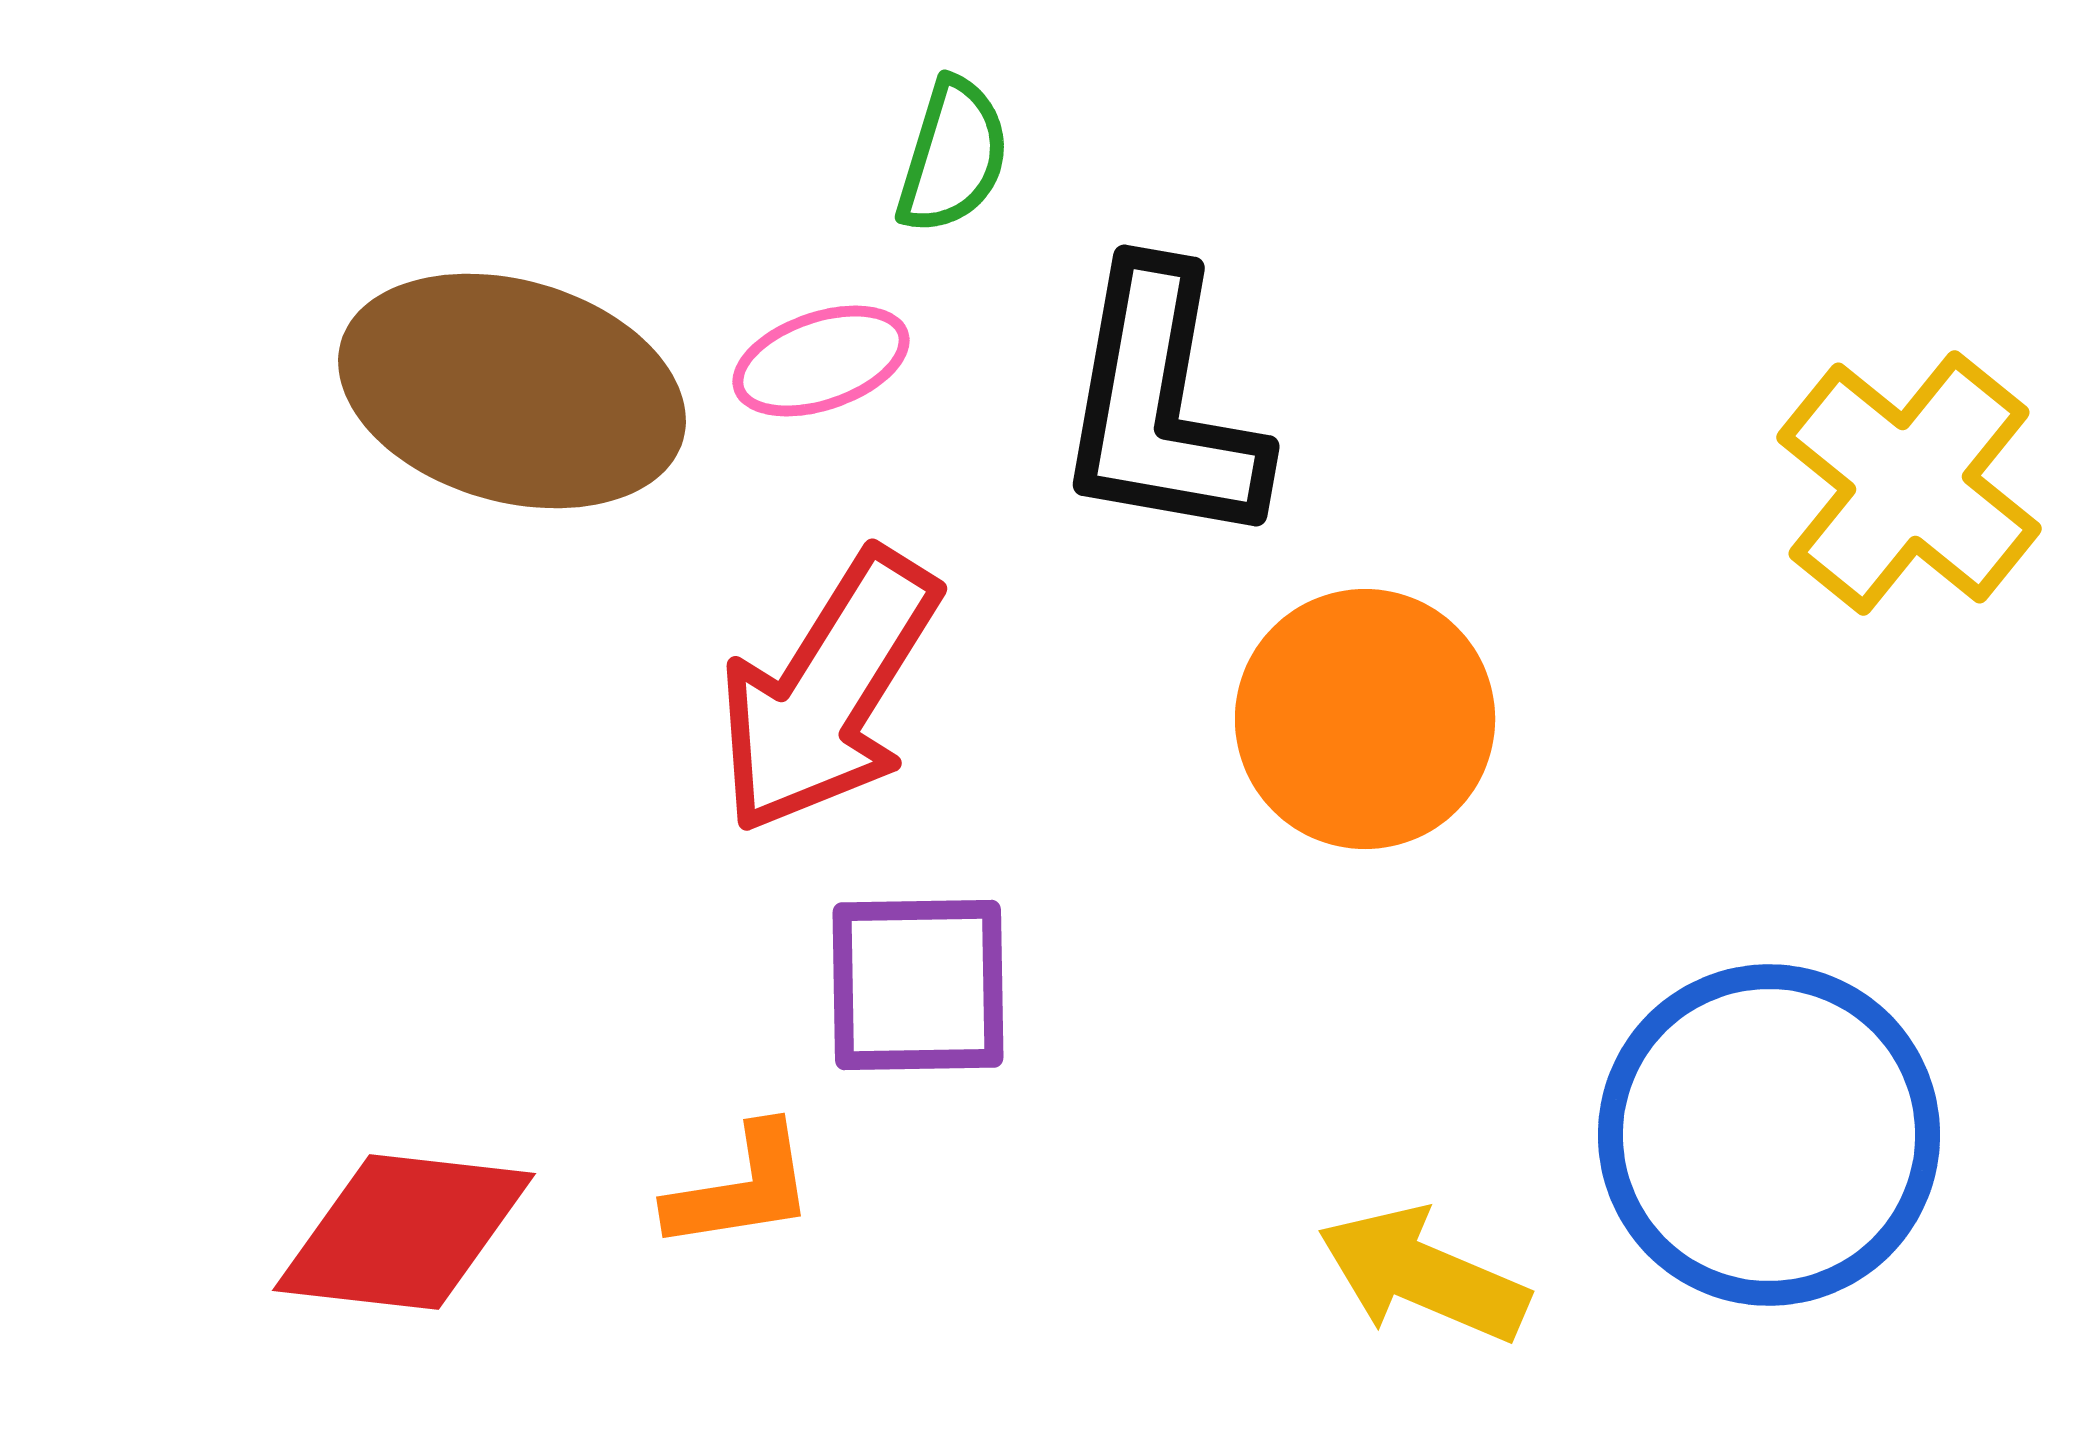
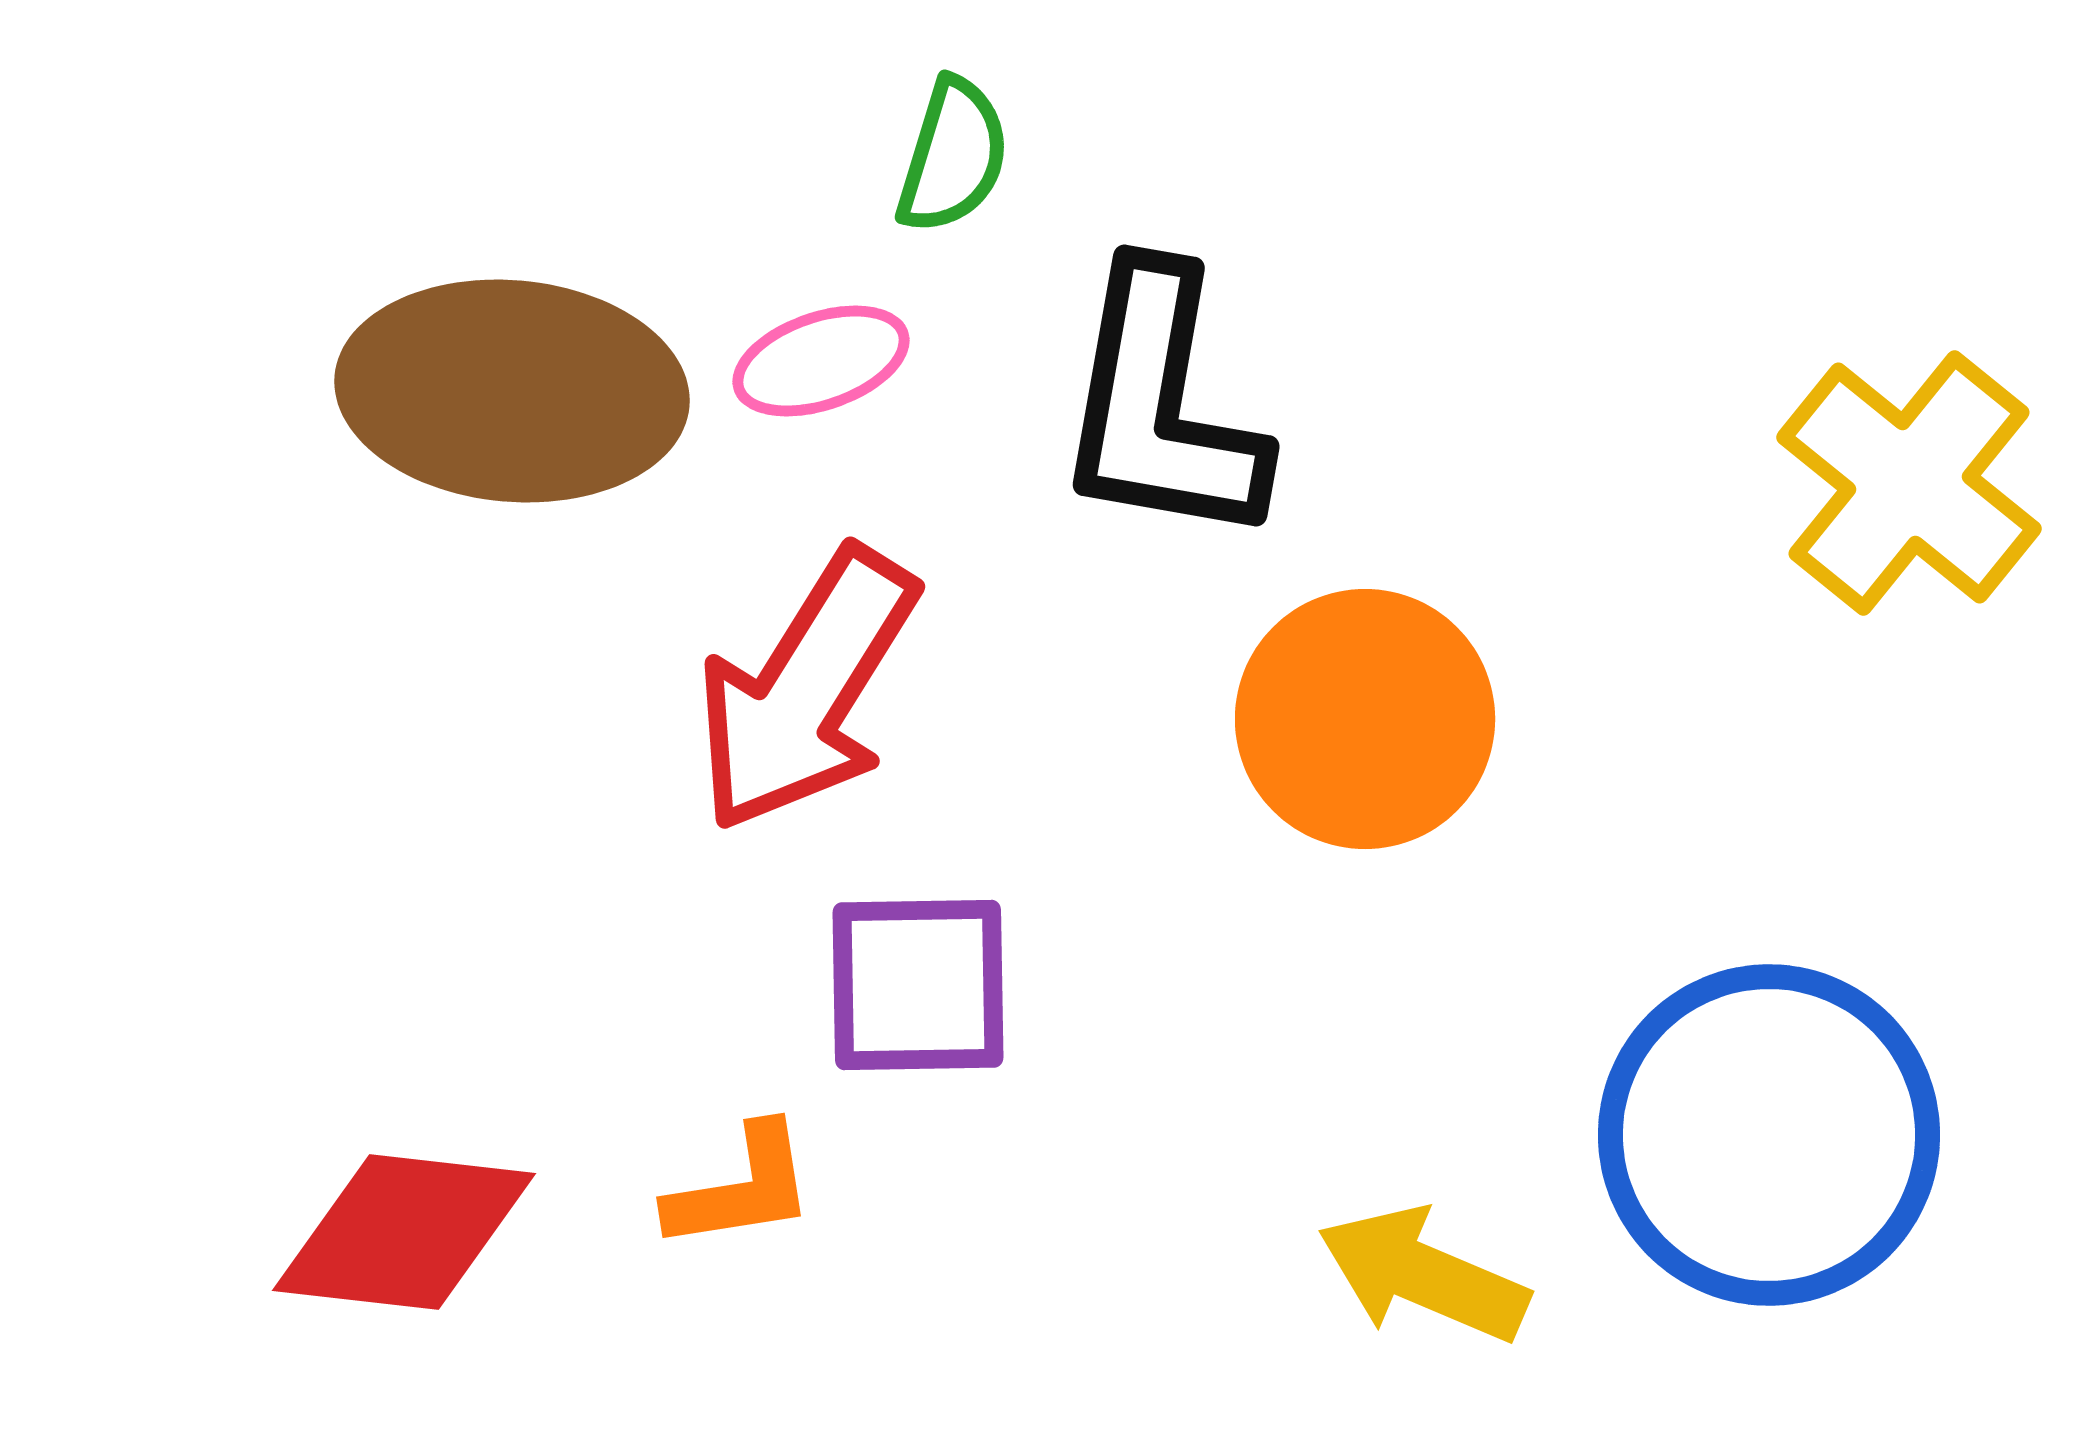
brown ellipse: rotated 11 degrees counterclockwise
red arrow: moved 22 px left, 2 px up
